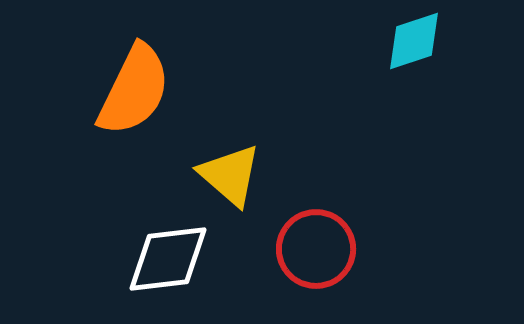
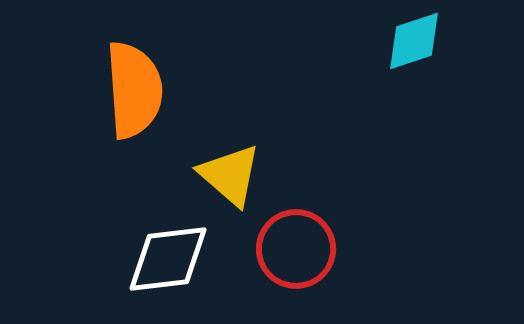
orange semicircle: rotated 30 degrees counterclockwise
red circle: moved 20 px left
